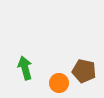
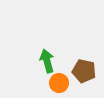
green arrow: moved 22 px right, 7 px up
